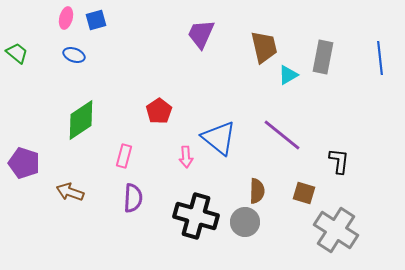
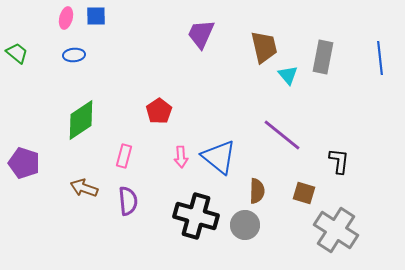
blue square: moved 4 px up; rotated 15 degrees clockwise
blue ellipse: rotated 25 degrees counterclockwise
cyan triangle: rotated 40 degrees counterclockwise
blue triangle: moved 19 px down
pink arrow: moved 5 px left
brown arrow: moved 14 px right, 4 px up
purple semicircle: moved 5 px left, 3 px down; rotated 8 degrees counterclockwise
gray circle: moved 3 px down
